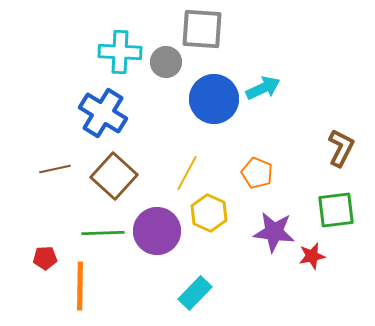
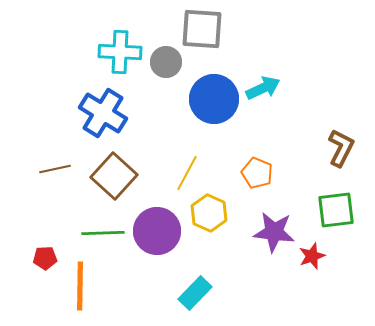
red star: rotated 8 degrees counterclockwise
